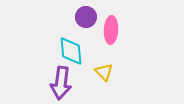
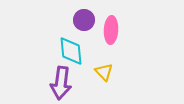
purple circle: moved 2 px left, 3 px down
